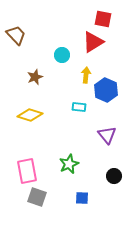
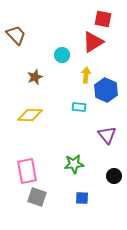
yellow diamond: rotated 15 degrees counterclockwise
green star: moved 5 px right; rotated 18 degrees clockwise
